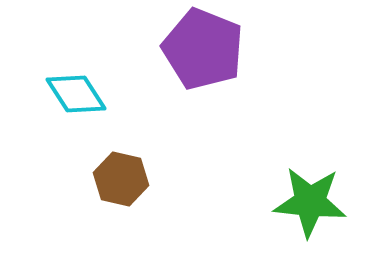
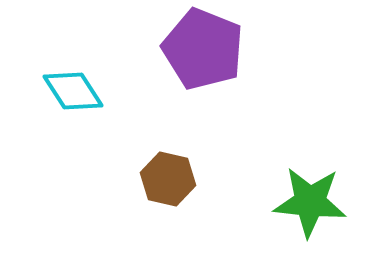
cyan diamond: moved 3 px left, 3 px up
brown hexagon: moved 47 px right
